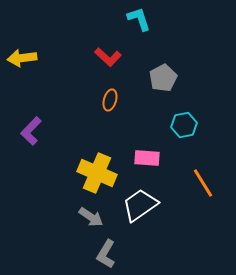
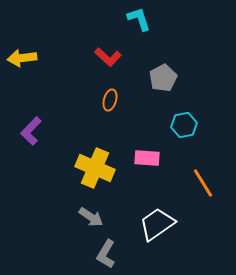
yellow cross: moved 2 px left, 5 px up
white trapezoid: moved 17 px right, 19 px down
